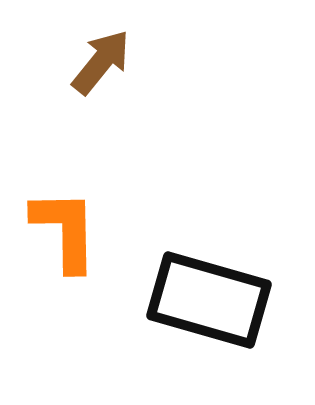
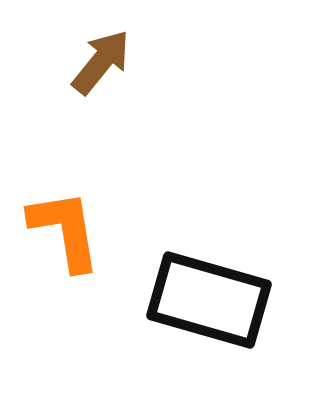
orange L-shape: rotated 8 degrees counterclockwise
